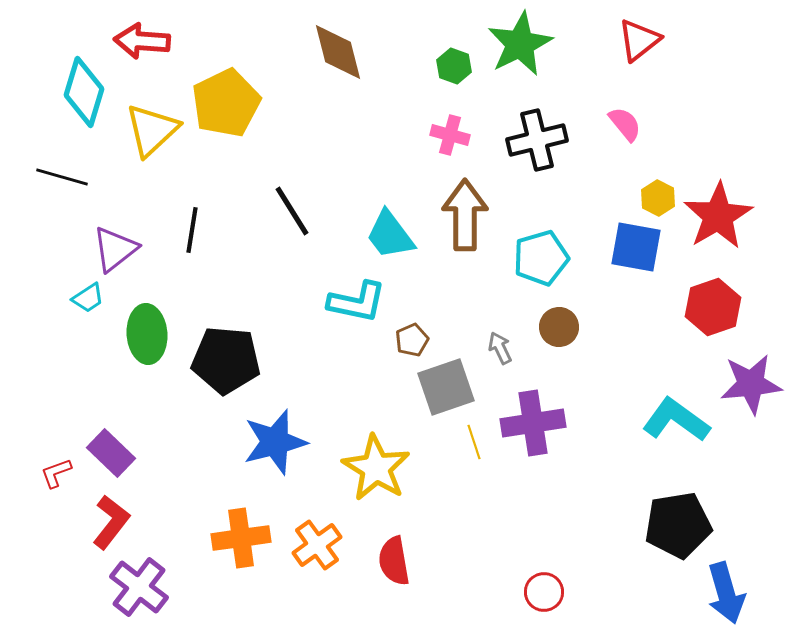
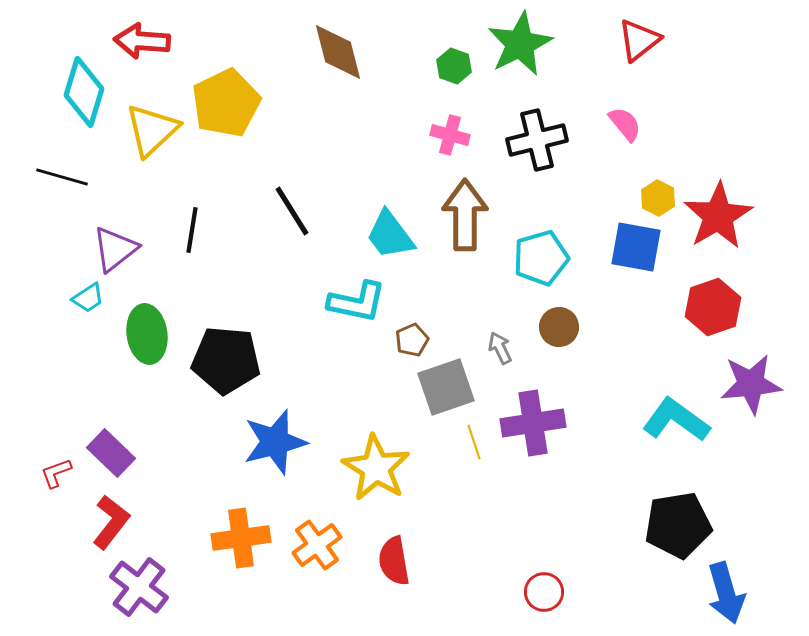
green ellipse at (147, 334): rotated 4 degrees counterclockwise
